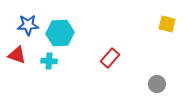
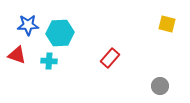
gray circle: moved 3 px right, 2 px down
